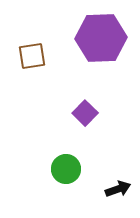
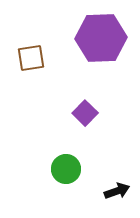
brown square: moved 1 px left, 2 px down
black arrow: moved 1 px left, 2 px down
